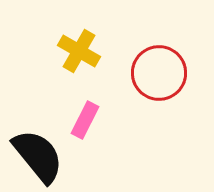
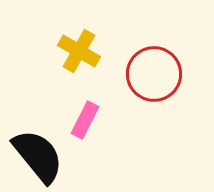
red circle: moved 5 px left, 1 px down
